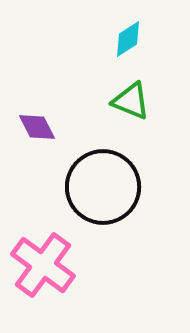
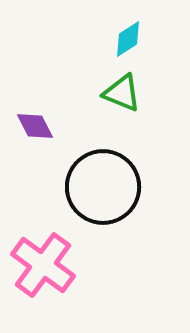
green triangle: moved 9 px left, 8 px up
purple diamond: moved 2 px left, 1 px up
